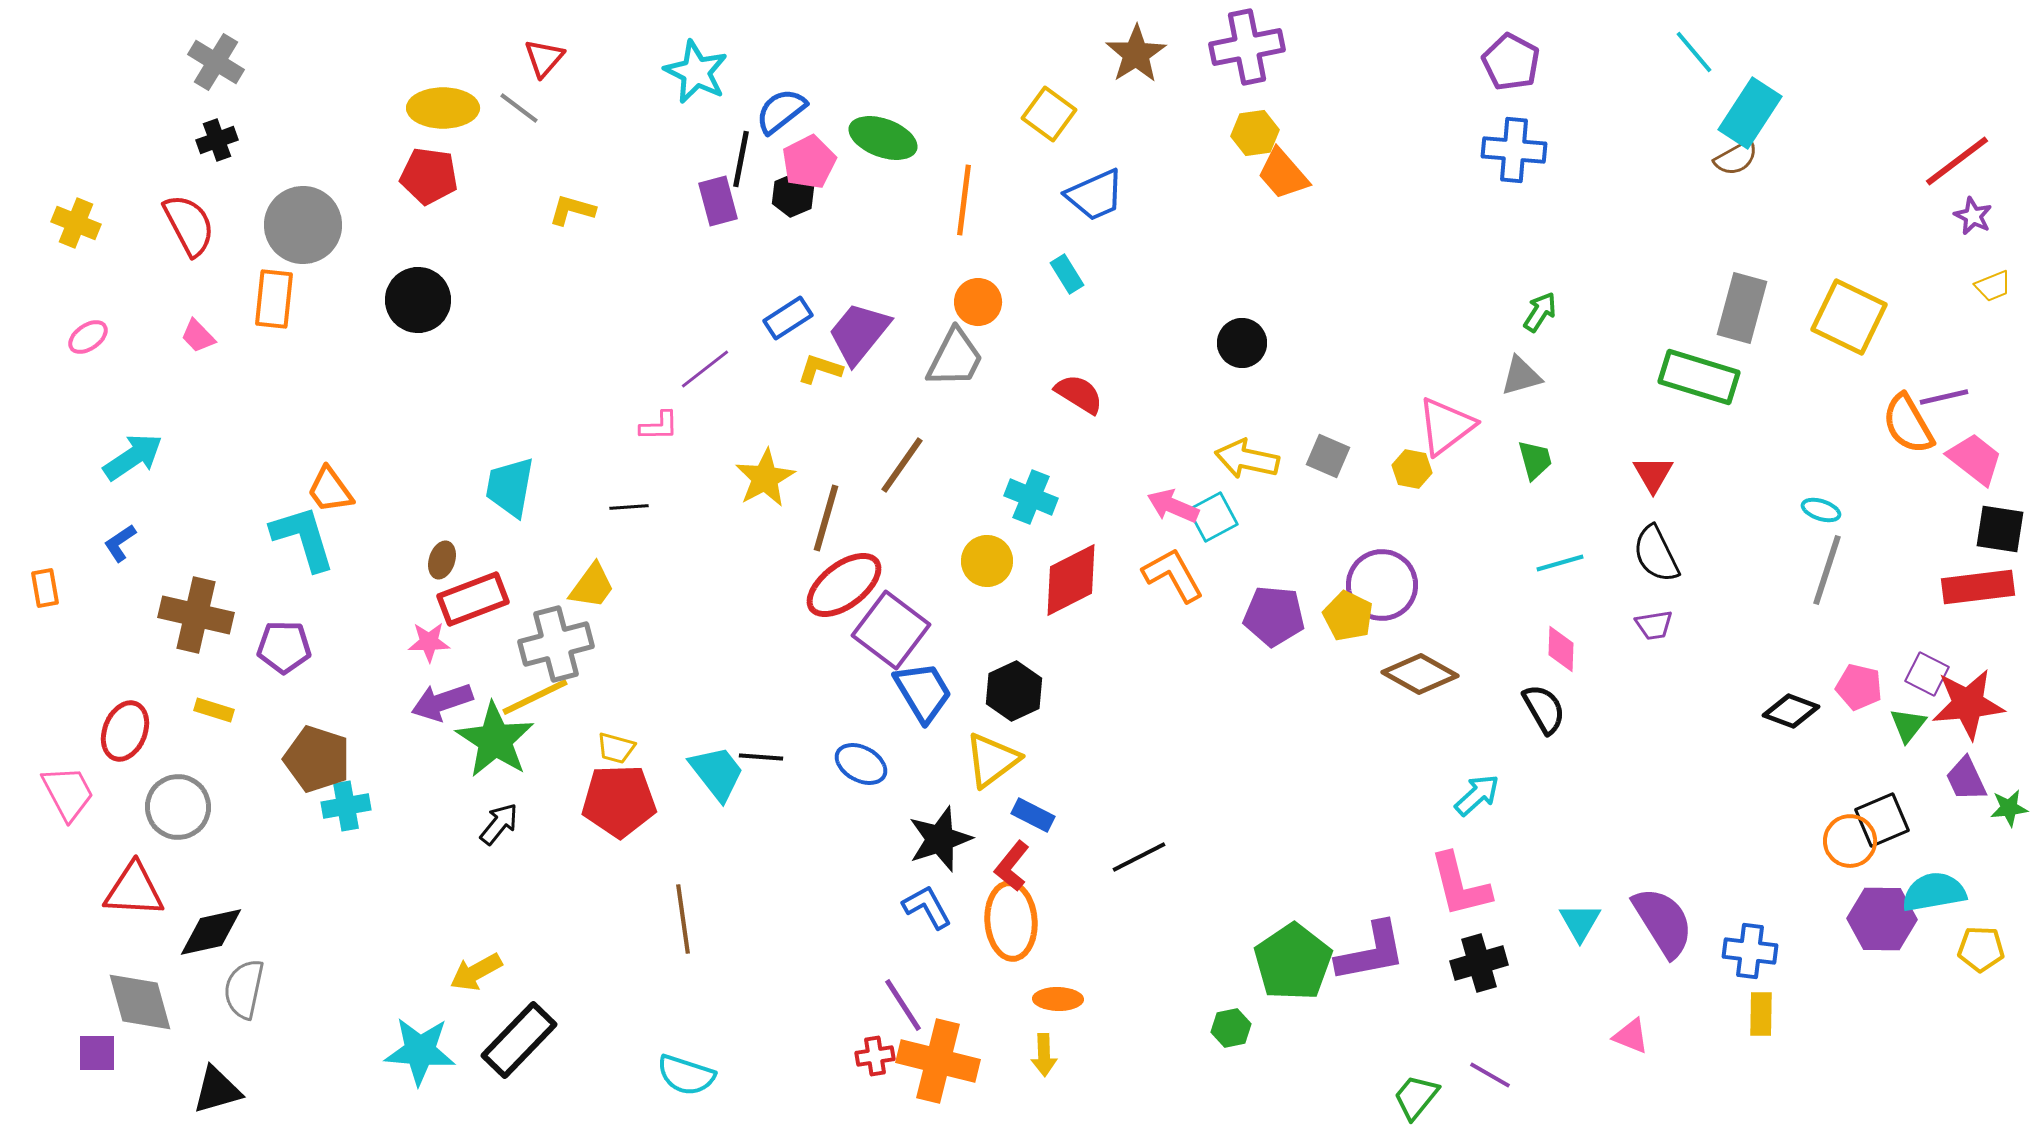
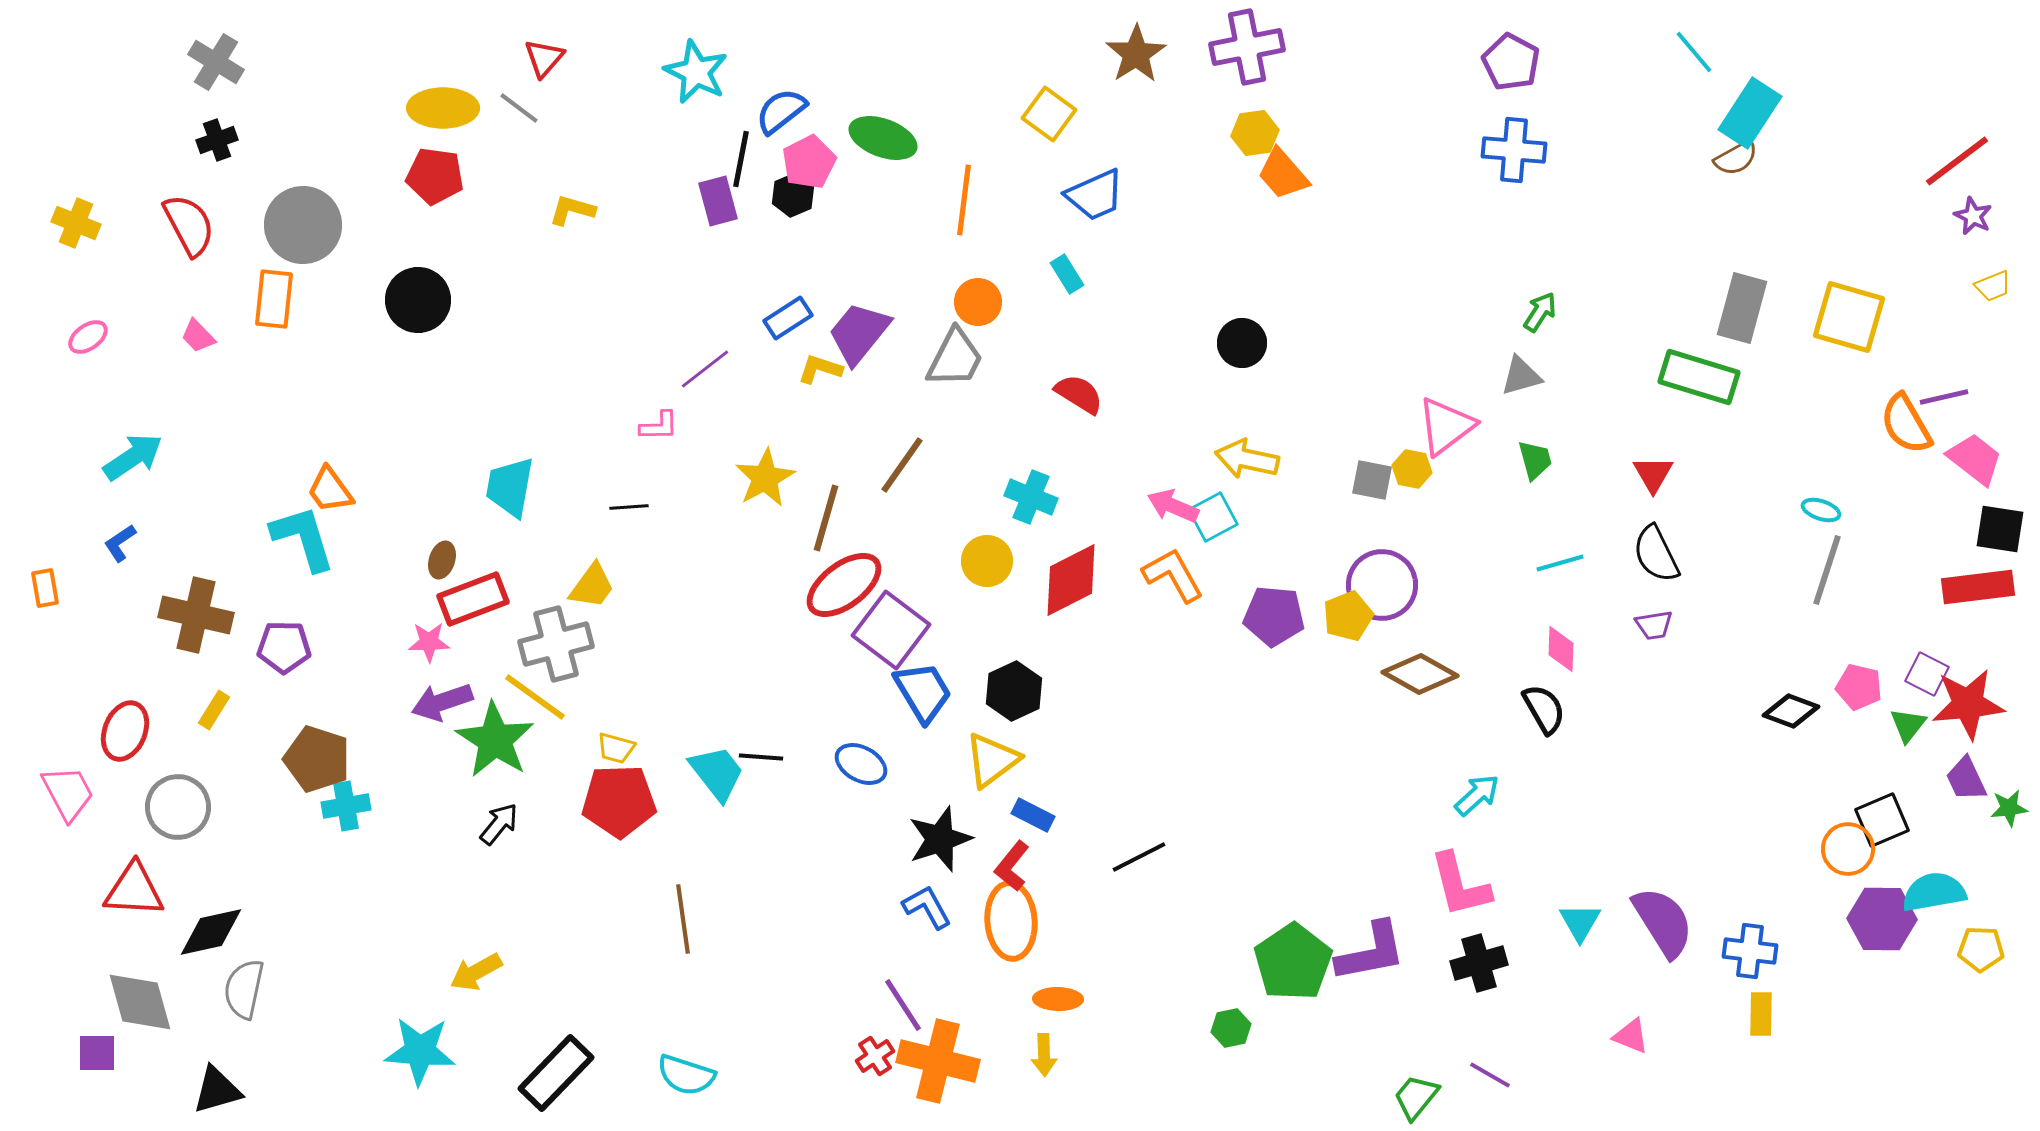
red pentagon at (429, 176): moved 6 px right
yellow square at (1849, 317): rotated 10 degrees counterclockwise
orange semicircle at (1908, 424): moved 2 px left
gray square at (1328, 456): moved 44 px right, 24 px down; rotated 12 degrees counterclockwise
yellow pentagon at (1348, 616): rotated 24 degrees clockwise
yellow line at (535, 697): rotated 62 degrees clockwise
yellow rectangle at (214, 710): rotated 75 degrees counterclockwise
orange circle at (1850, 841): moved 2 px left, 8 px down
black rectangle at (519, 1040): moved 37 px right, 33 px down
red cross at (875, 1056): rotated 24 degrees counterclockwise
